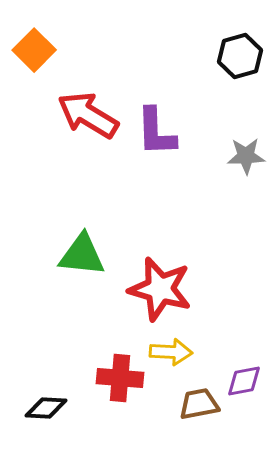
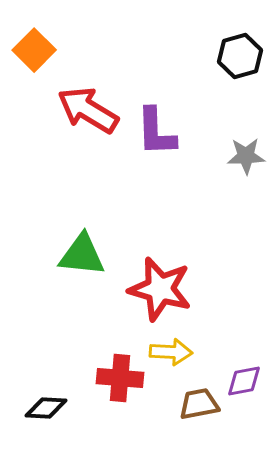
red arrow: moved 5 px up
